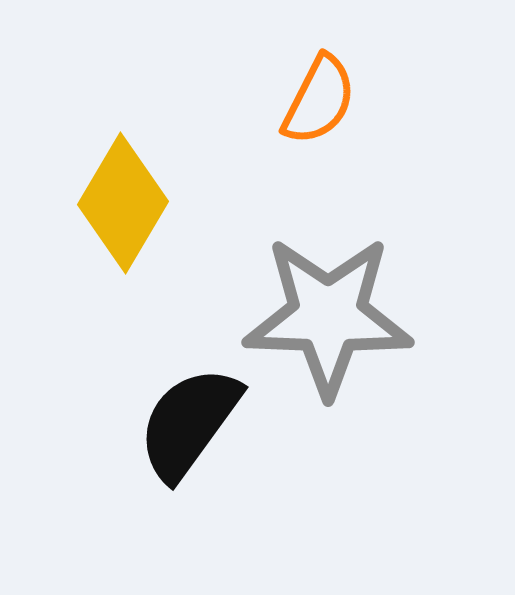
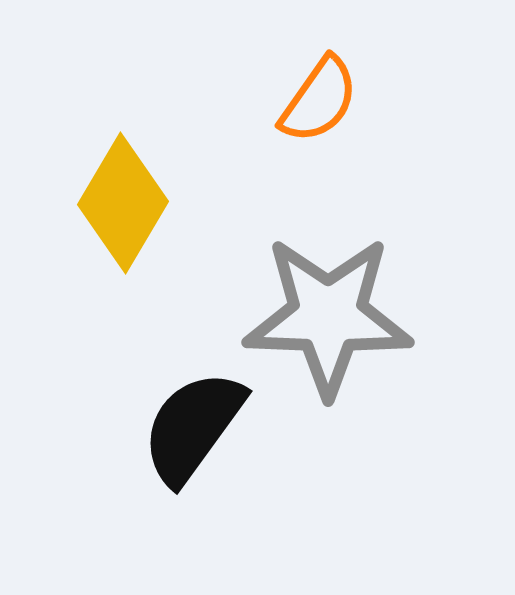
orange semicircle: rotated 8 degrees clockwise
black semicircle: moved 4 px right, 4 px down
